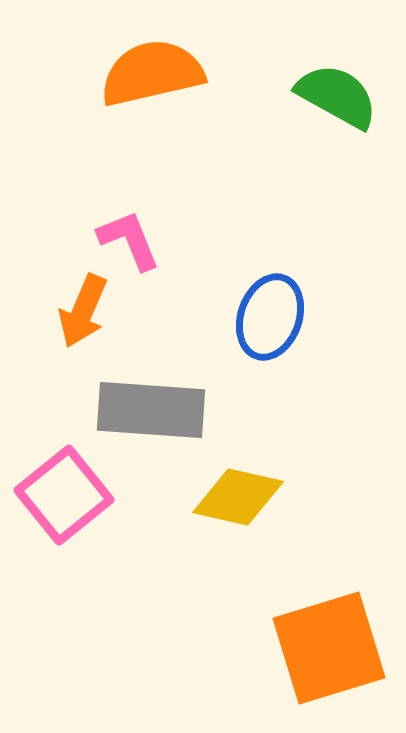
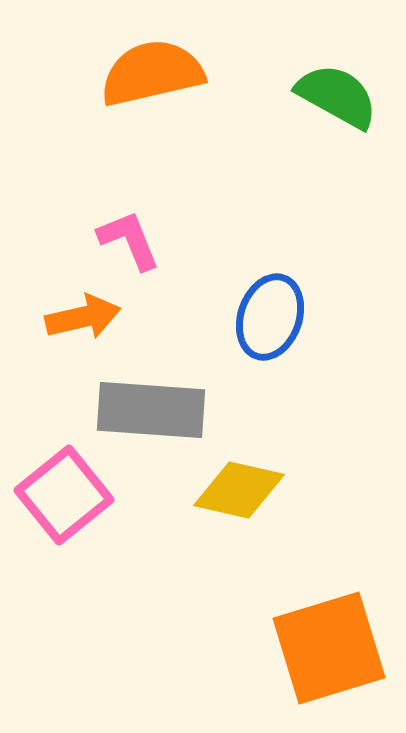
orange arrow: moved 6 px down; rotated 126 degrees counterclockwise
yellow diamond: moved 1 px right, 7 px up
